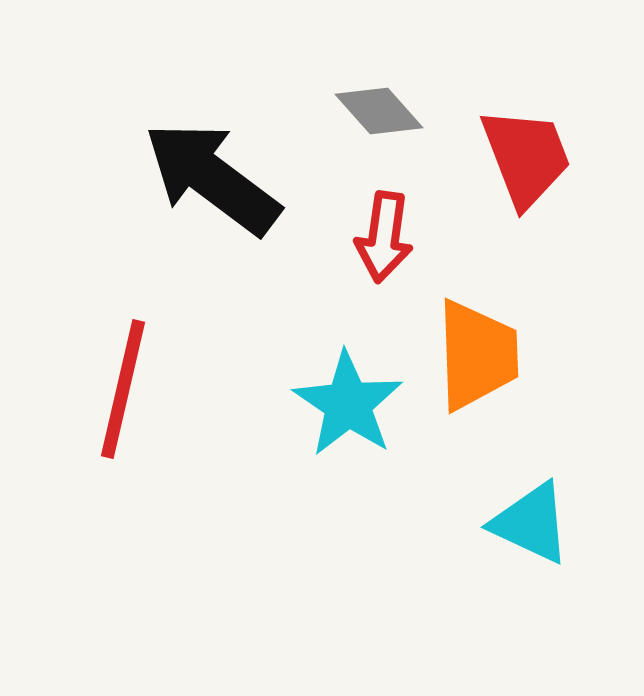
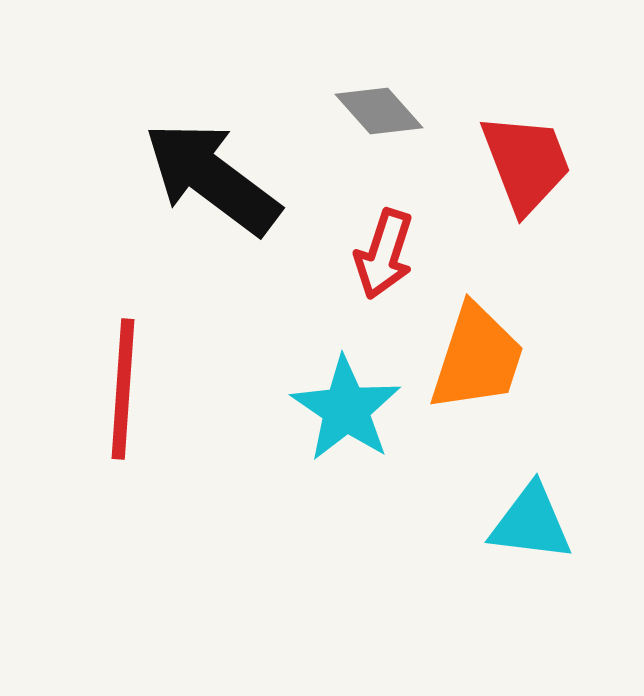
red trapezoid: moved 6 px down
red arrow: moved 17 px down; rotated 10 degrees clockwise
orange trapezoid: moved 3 px down; rotated 20 degrees clockwise
red line: rotated 9 degrees counterclockwise
cyan star: moved 2 px left, 5 px down
cyan triangle: rotated 18 degrees counterclockwise
